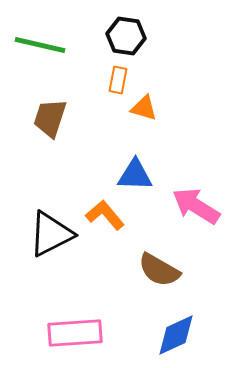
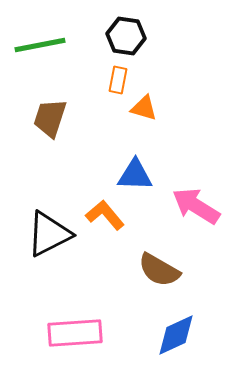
green line: rotated 24 degrees counterclockwise
black triangle: moved 2 px left
